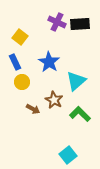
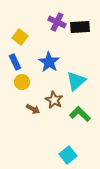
black rectangle: moved 3 px down
